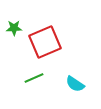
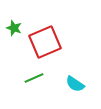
green star: rotated 21 degrees clockwise
